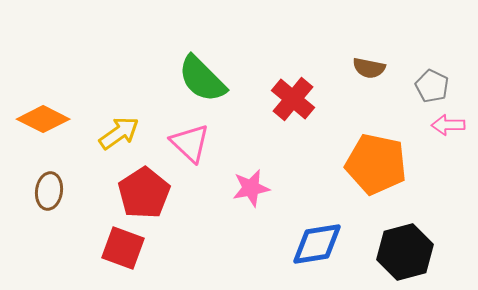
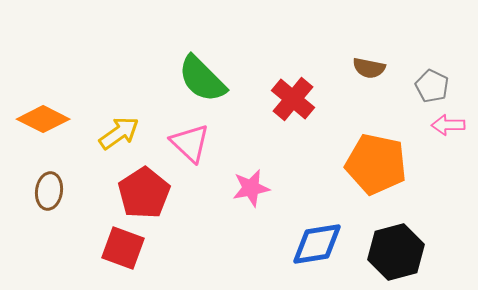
black hexagon: moved 9 px left
